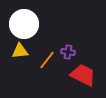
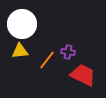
white circle: moved 2 px left
